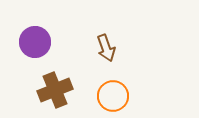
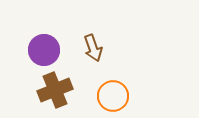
purple circle: moved 9 px right, 8 px down
brown arrow: moved 13 px left
